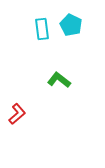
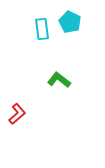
cyan pentagon: moved 1 px left, 3 px up
